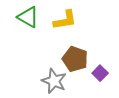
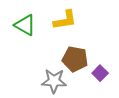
green triangle: moved 3 px left, 8 px down
brown pentagon: rotated 10 degrees counterclockwise
gray star: rotated 20 degrees counterclockwise
